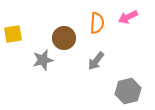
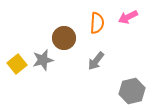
yellow square: moved 4 px right, 30 px down; rotated 30 degrees counterclockwise
gray hexagon: moved 4 px right
